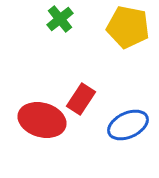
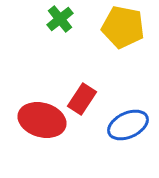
yellow pentagon: moved 5 px left
red rectangle: moved 1 px right
